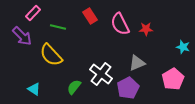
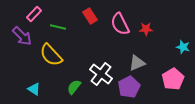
pink rectangle: moved 1 px right, 1 px down
purple pentagon: moved 1 px right, 1 px up
